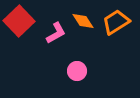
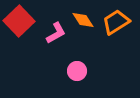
orange diamond: moved 1 px up
